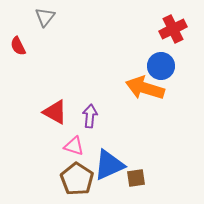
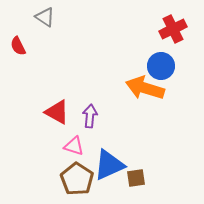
gray triangle: rotated 35 degrees counterclockwise
red triangle: moved 2 px right
